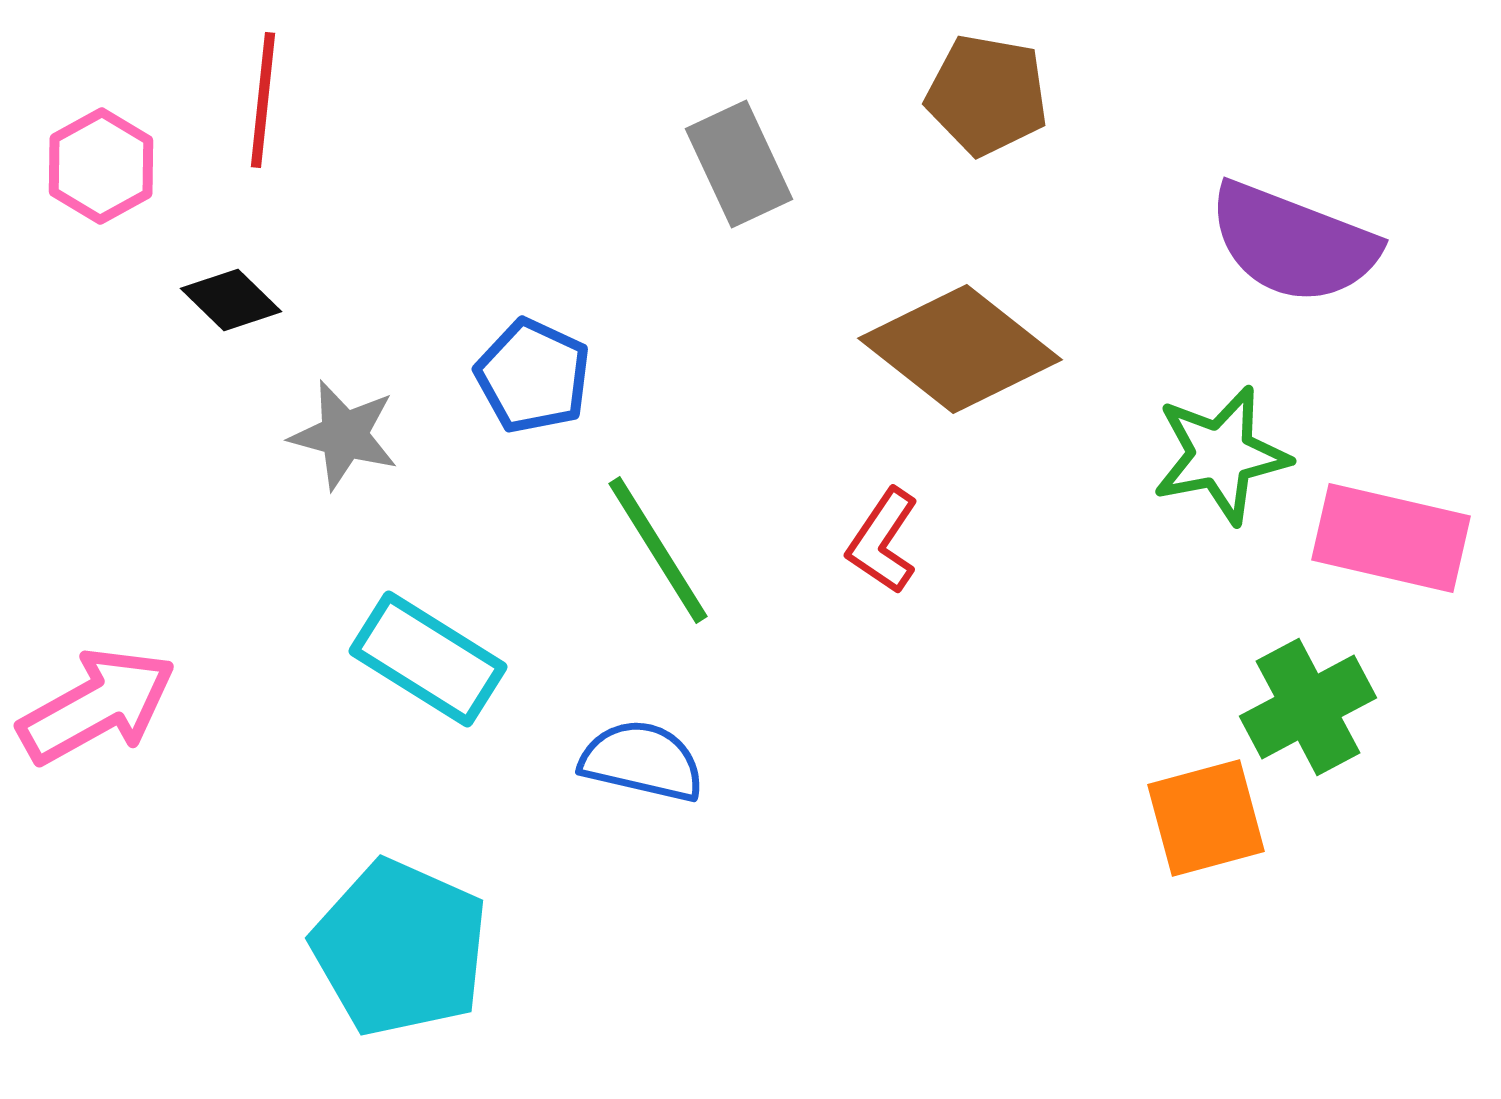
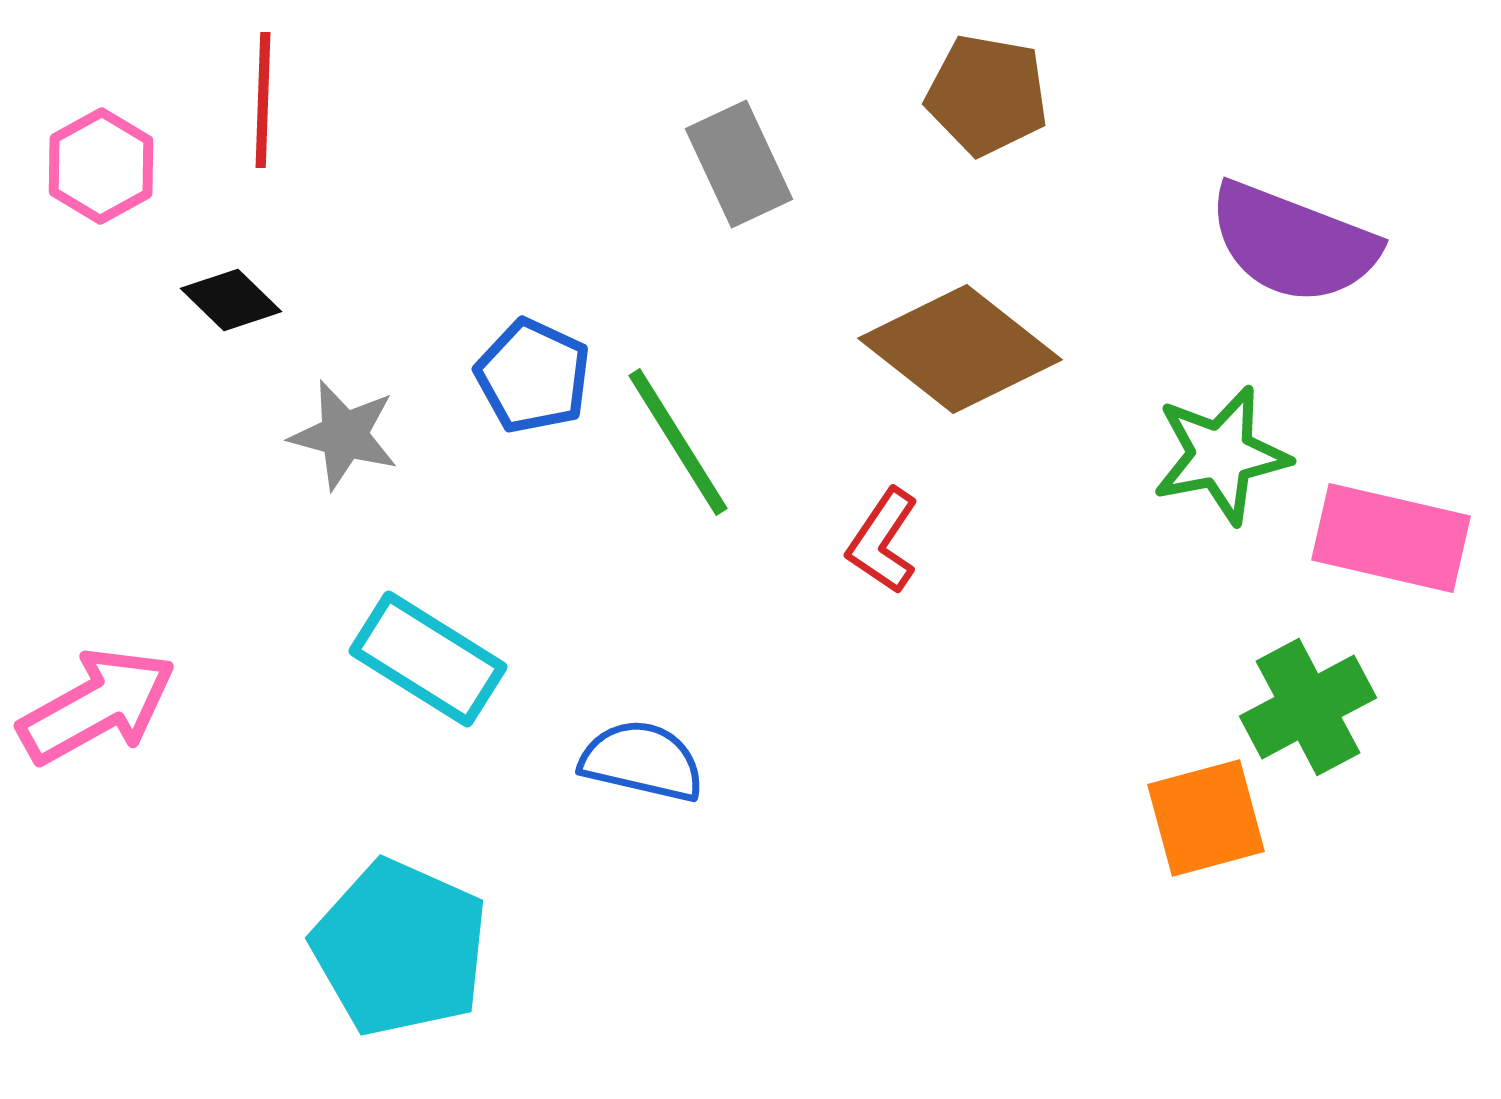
red line: rotated 4 degrees counterclockwise
green line: moved 20 px right, 108 px up
